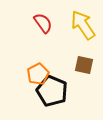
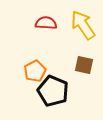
red semicircle: moved 3 px right; rotated 50 degrees counterclockwise
orange pentagon: moved 3 px left, 3 px up
black pentagon: moved 1 px right
